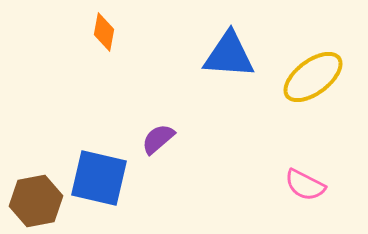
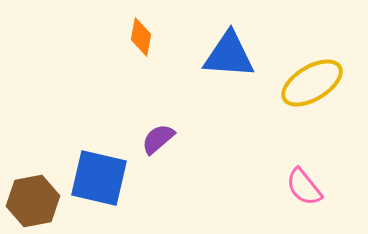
orange diamond: moved 37 px right, 5 px down
yellow ellipse: moved 1 px left, 6 px down; rotated 6 degrees clockwise
pink semicircle: moved 1 px left, 2 px down; rotated 24 degrees clockwise
brown hexagon: moved 3 px left
